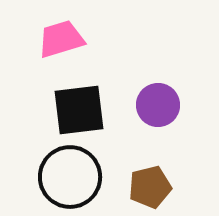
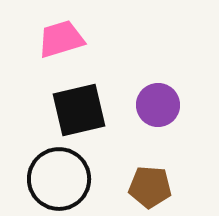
black square: rotated 6 degrees counterclockwise
black circle: moved 11 px left, 2 px down
brown pentagon: rotated 18 degrees clockwise
